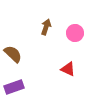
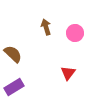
brown arrow: rotated 35 degrees counterclockwise
red triangle: moved 4 px down; rotated 42 degrees clockwise
purple rectangle: rotated 12 degrees counterclockwise
